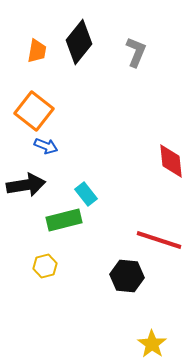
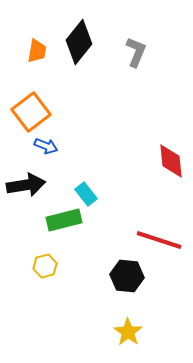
orange square: moved 3 px left, 1 px down; rotated 15 degrees clockwise
yellow star: moved 24 px left, 12 px up
